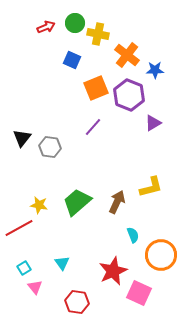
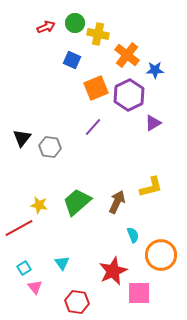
purple hexagon: rotated 12 degrees clockwise
pink square: rotated 25 degrees counterclockwise
